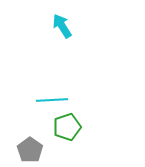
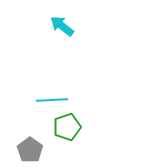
cyan arrow: rotated 20 degrees counterclockwise
